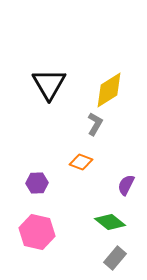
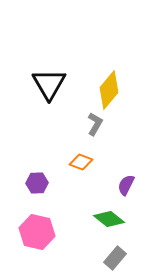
yellow diamond: rotated 18 degrees counterclockwise
green diamond: moved 1 px left, 3 px up
